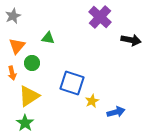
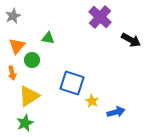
black arrow: rotated 18 degrees clockwise
green circle: moved 3 px up
yellow star: rotated 16 degrees counterclockwise
green star: rotated 12 degrees clockwise
